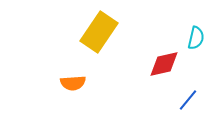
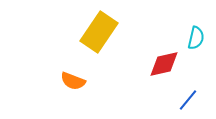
orange semicircle: moved 2 px up; rotated 25 degrees clockwise
